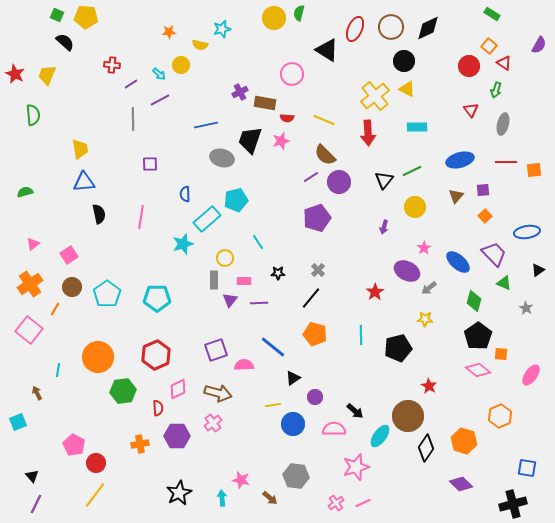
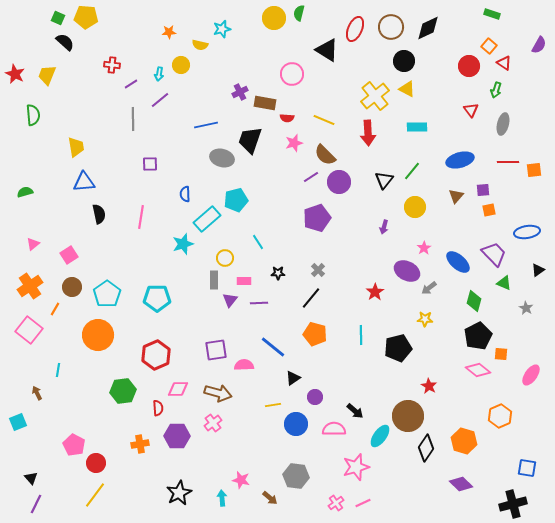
green rectangle at (492, 14): rotated 14 degrees counterclockwise
green square at (57, 15): moved 1 px right, 3 px down
cyan arrow at (159, 74): rotated 56 degrees clockwise
purple line at (160, 100): rotated 12 degrees counterclockwise
pink star at (281, 141): moved 13 px right, 2 px down
yellow trapezoid at (80, 149): moved 4 px left, 2 px up
red line at (506, 162): moved 2 px right
green line at (412, 171): rotated 24 degrees counterclockwise
orange square at (485, 216): moved 4 px right, 6 px up; rotated 32 degrees clockwise
orange cross at (30, 284): moved 2 px down
black pentagon at (478, 336): rotated 8 degrees clockwise
purple square at (216, 350): rotated 10 degrees clockwise
orange circle at (98, 357): moved 22 px up
pink diamond at (178, 389): rotated 25 degrees clockwise
blue circle at (293, 424): moved 3 px right
black triangle at (32, 476): moved 1 px left, 2 px down
